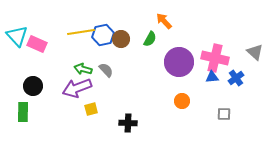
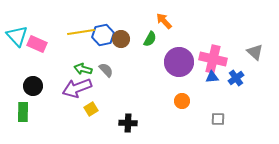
pink cross: moved 2 px left, 1 px down
yellow square: rotated 16 degrees counterclockwise
gray square: moved 6 px left, 5 px down
